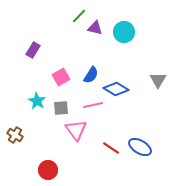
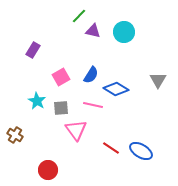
purple triangle: moved 2 px left, 3 px down
pink line: rotated 24 degrees clockwise
blue ellipse: moved 1 px right, 4 px down
